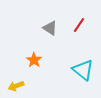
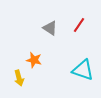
orange star: rotated 21 degrees counterclockwise
cyan triangle: rotated 20 degrees counterclockwise
yellow arrow: moved 3 px right, 8 px up; rotated 84 degrees counterclockwise
